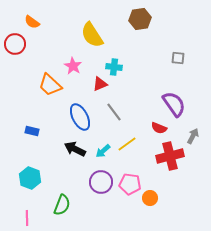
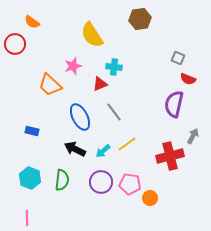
gray square: rotated 16 degrees clockwise
pink star: rotated 24 degrees clockwise
purple semicircle: rotated 132 degrees counterclockwise
red semicircle: moved 29 px right, 49 px up
green semicircle: moved 25 px up; rotated 15 degrees counterclockwise
